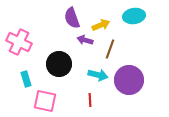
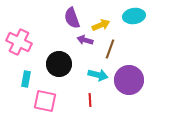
cyan rectangle: rotated 28 degrees clockwise
